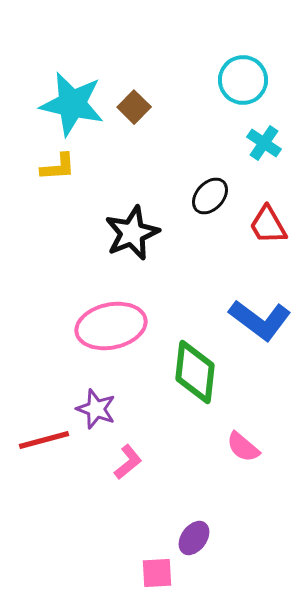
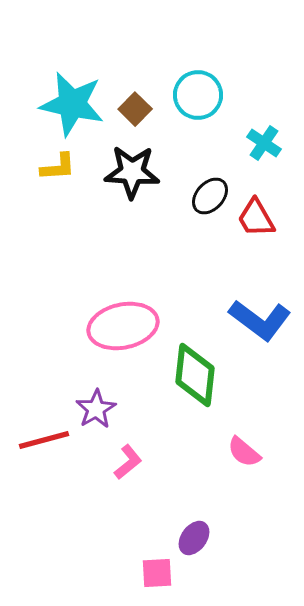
cyan circle: moved 45 px left, 15 px down
brown square: moved 1 px right, 2 px down
red trapezoid: moved 12 px left, 7 px up
black star: moved 61 px up; rotated 26 degrees clockwise
pink ellipse: moved 12 px right
green diamond: moved 3 px down
purple star: rotated 21 degrees clockwise
pink semicircle: moved 1 px right, 5 px down
